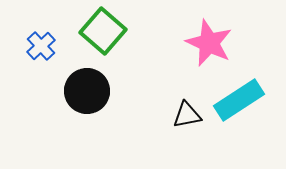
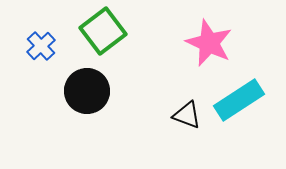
green square: rotated 12 degrees clockwise
black triangle: rotated 32 degrees clockwise
